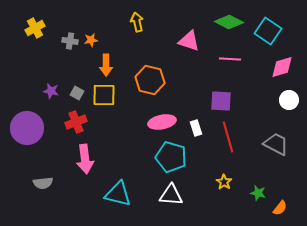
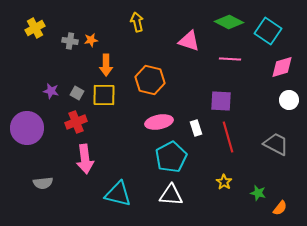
pink ellipse: moved 3 px left
cyan pentagon: rotated 28 degrees clockwise
